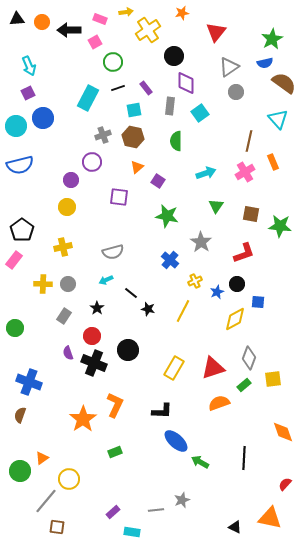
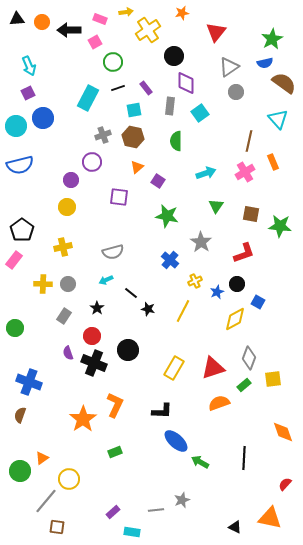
blue square at (258, 302): rotated 24 degrees clockwise
